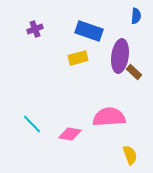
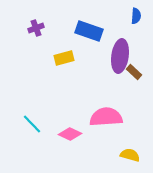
purple cross: moved 1 px right, 1 px up
yellow rectangle: moved 14 px left
pink semicircle: moved 3 px left
pink diamond: rotated 15 degrees clockwise
yellow semicircle: rotated 54 degrees counterclockwise
